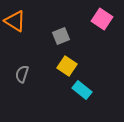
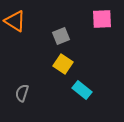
pink square: rotated 35 degrees counterclockwise
yellow square: moved 4 px left, 2 px up
gray semicircle: moved 19 px down
